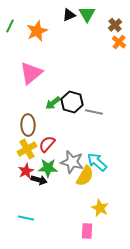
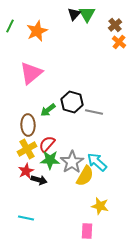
black triangle: moved 5 px right, 1 px up; rotated 24 degrees counterclockwise
green arrow: moved 5 px left, 7 px down
gray star: rotated 25 degrees clockwise
green star: moved 2 px right, 8 px up
yellow star: moved 2 px up; rotated 12 degrees counterclockwise
